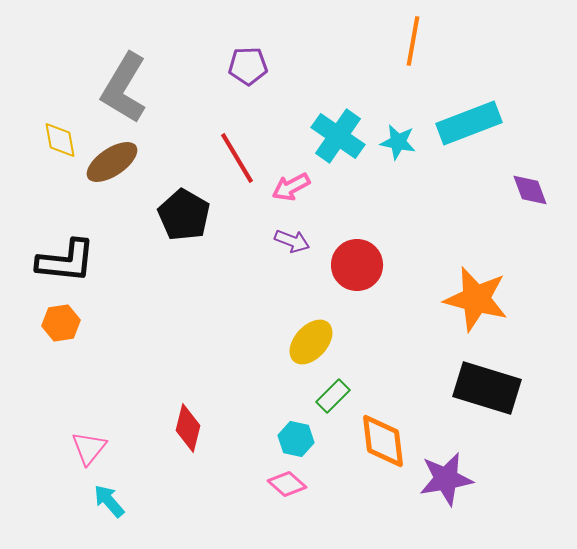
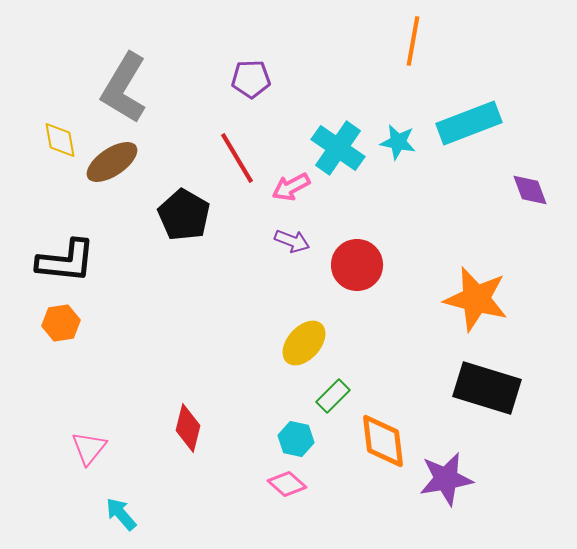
purple pentagon: moved 3 px right, 13 px down
cyan cross: moved 12 px down
yellow ellipse: moved 7 px left, 1 px down
cyan arrow: moved 12 px right, 13 px down
